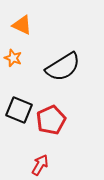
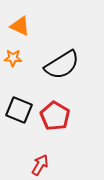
orange triangle: moved 2 px left, 1 px down
orange star: rotated 18 degrees counterclockwise
black semicircle: moved 1 px left, 2 px up
red pentagon: moved 4 px right, 4 px up; rotated 16 degrees counterclockwise
